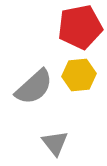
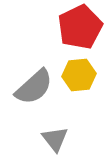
red pentagon: rotated 15 degrees counterclockwise
gray triangle: moved 4 px up
